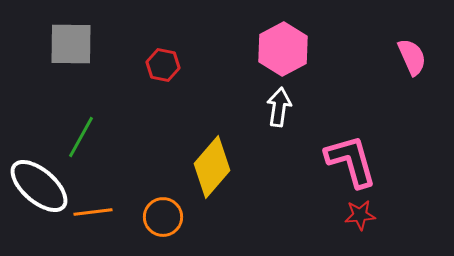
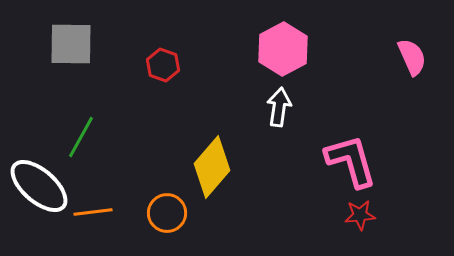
red hexagon: rotated 8 degrees clockwise
orange circle: moved 4 px right, 4 px up
